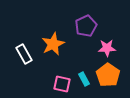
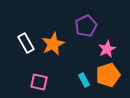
pink star: moved 1 px down; rotated 24 degrees counterclockwise
white rectangle: moved 2 px right, 11 px up
orange pentagon: rotated 20 degrees clockwise
cyan rectangle: moved 1 px down
pink square: moved 23 px left, 2 px up
